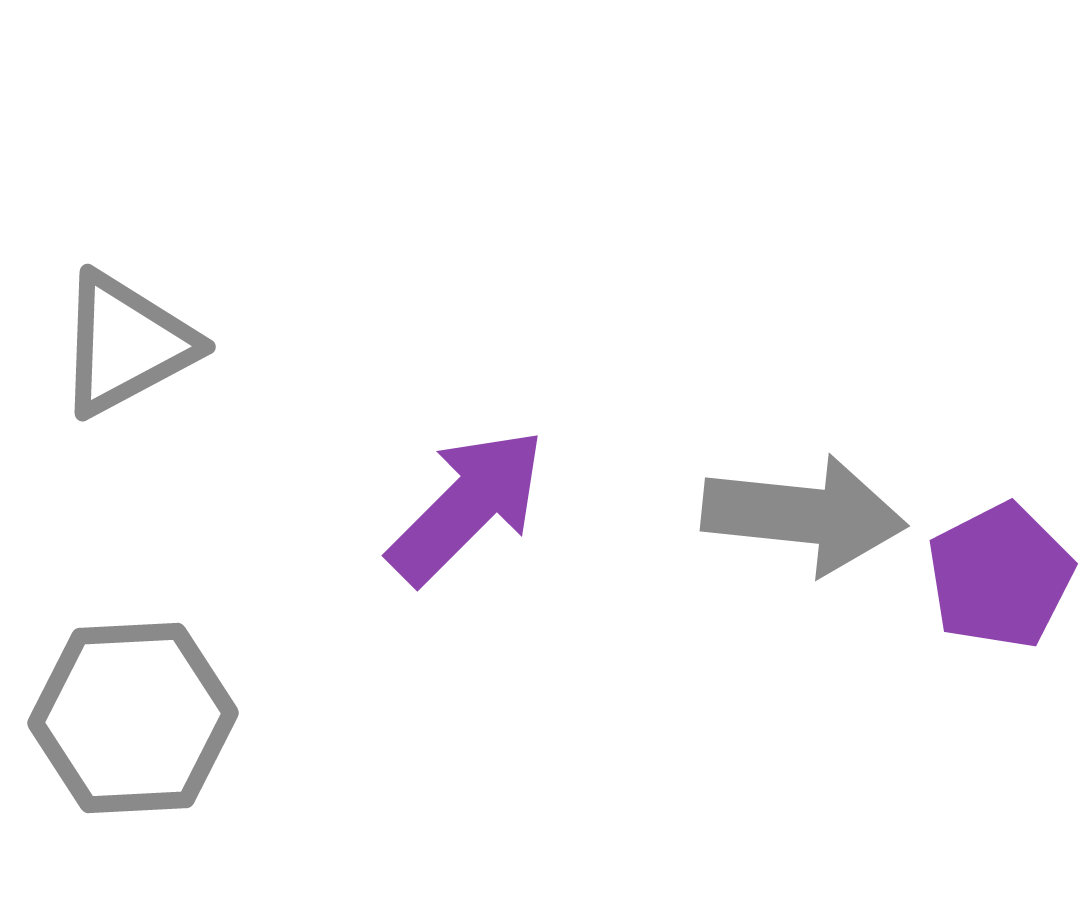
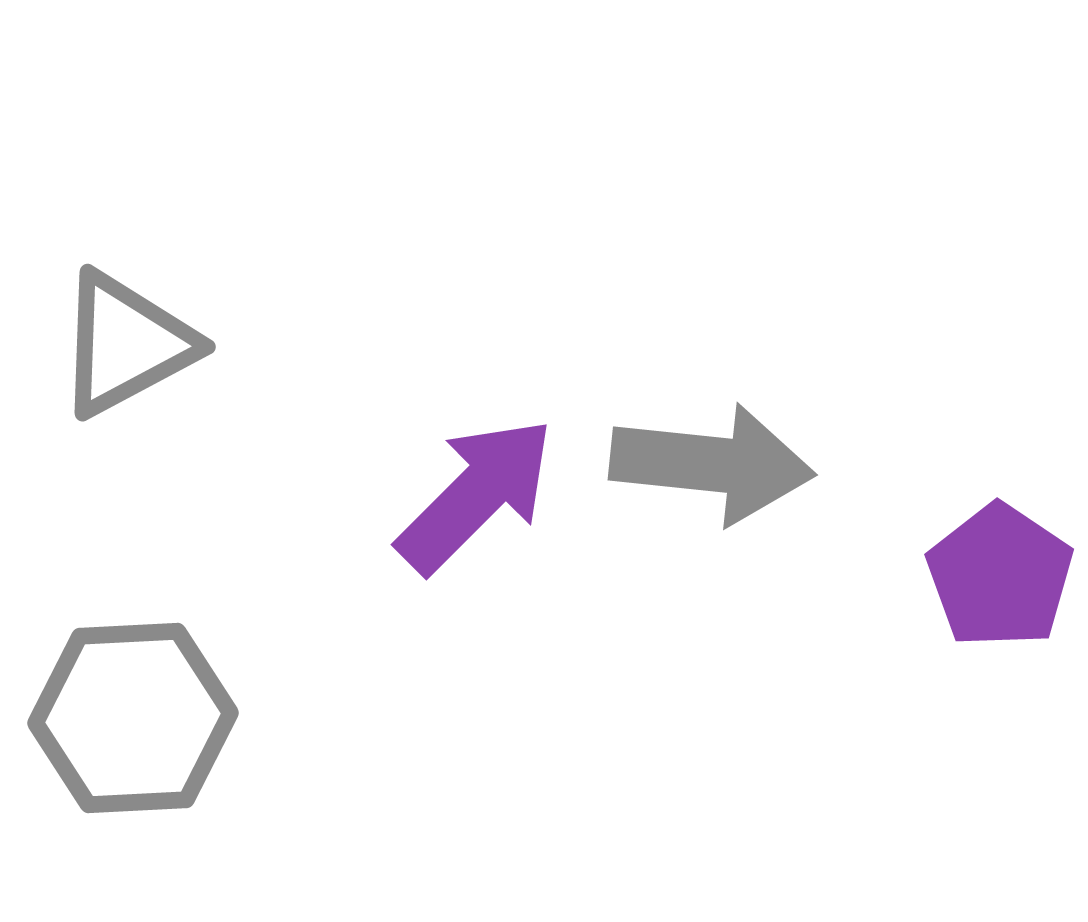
purple arrow: moved 9 px right, 11 px up
gray arrow: moved 92 px left, 51 px up
purple pentagon: rotated 11 degrees counterclockwise
